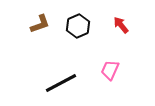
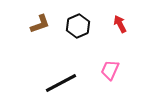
red arrow: moved 1 px left, 1 px up; rotated 12 degrees clockwise
